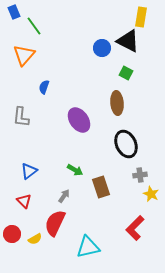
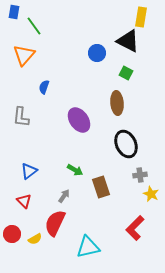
blue rectangle: rotated 32 degrees clockwise
blue circle: moved 5 px left, 5 px down
